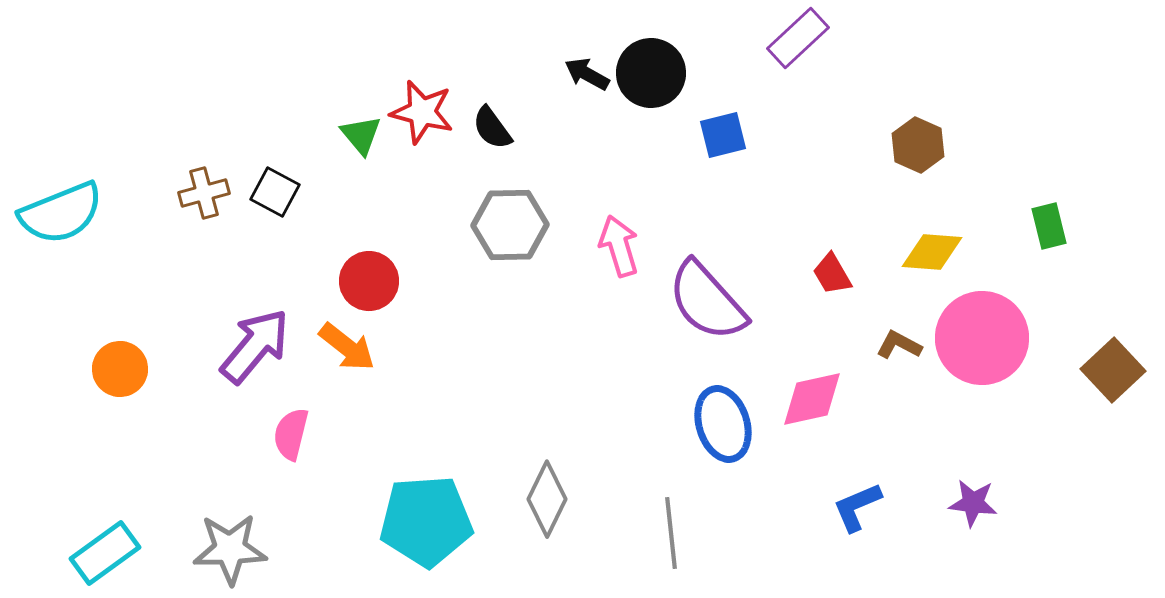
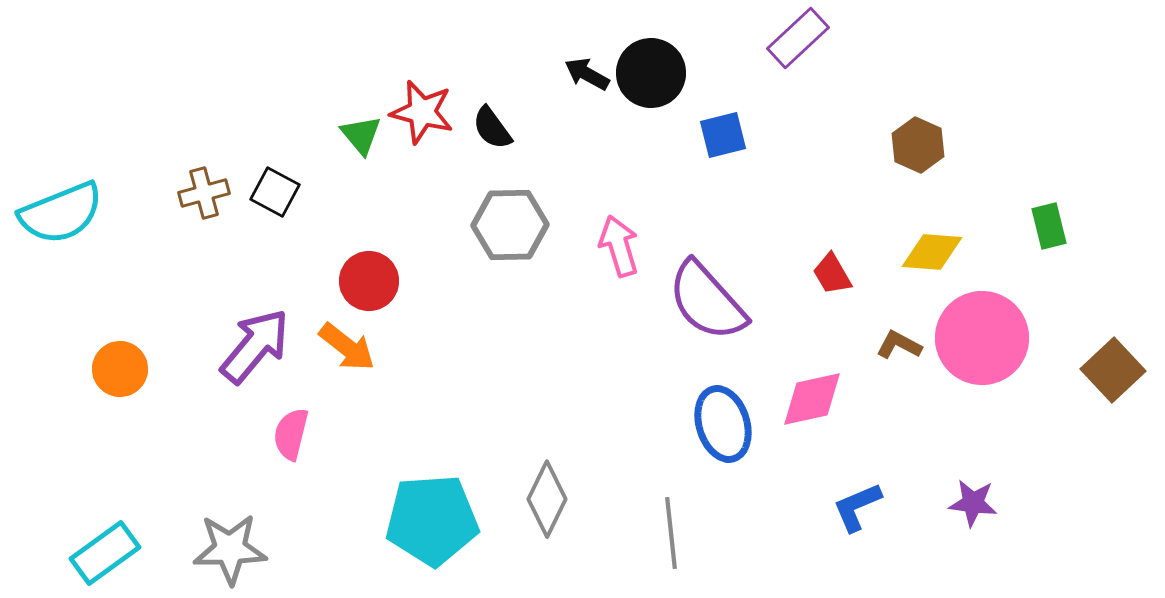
cyan pentagon: moved 6 px right, 1 px up
